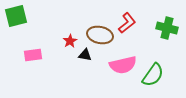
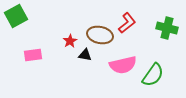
green square: rotated 15 degrees counterclockwise
